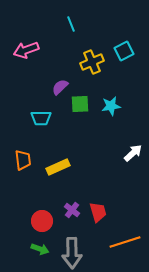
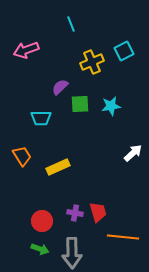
orange trapezoid: moved 1 px left, 4 px up; rotated 25 degrees counterclockwise
purple cross: moved 3 px right, 3 px down; rotated 28 degrees counterclockwise
orange line: moved 2 px left, 5 px up; rotated 24 degrees clockwise
